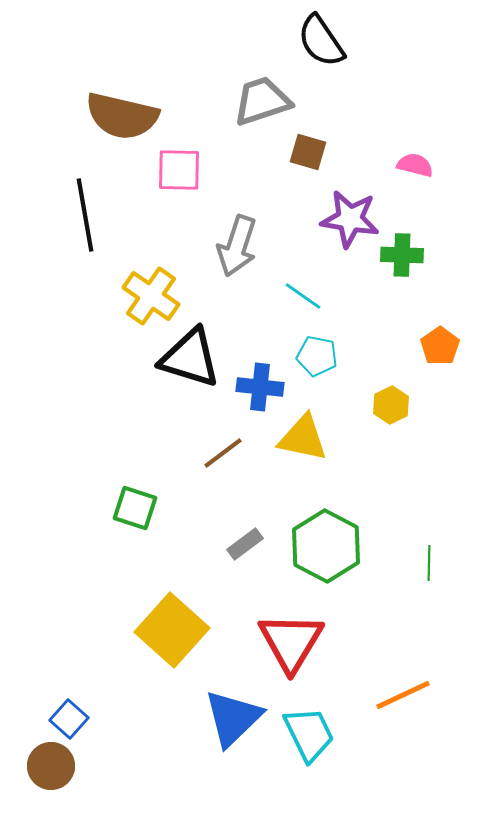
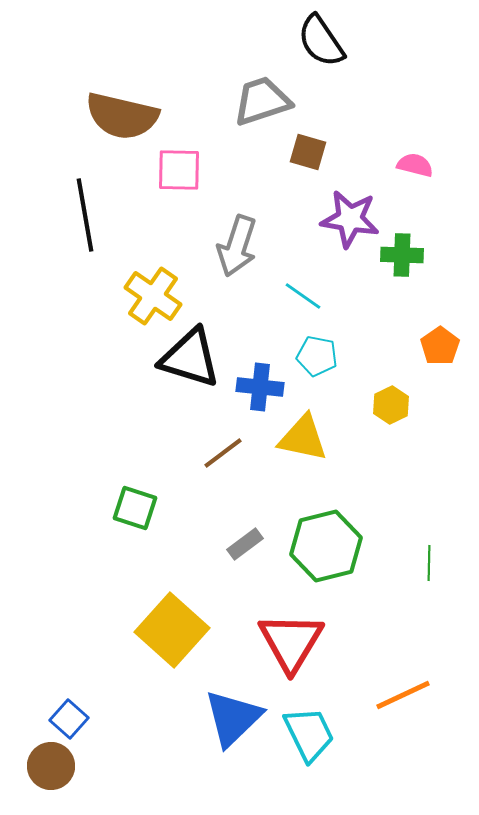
yellow cross: moved 2 px right
green hexagon: rotated 18 degrees clockwise
